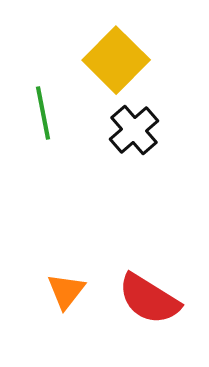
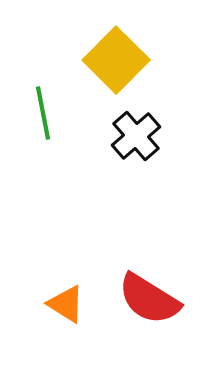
black cross: moved 2 px right, 6 px down
orange triangle: moved 13 px down; rotated 36 degrees counterclockwise
